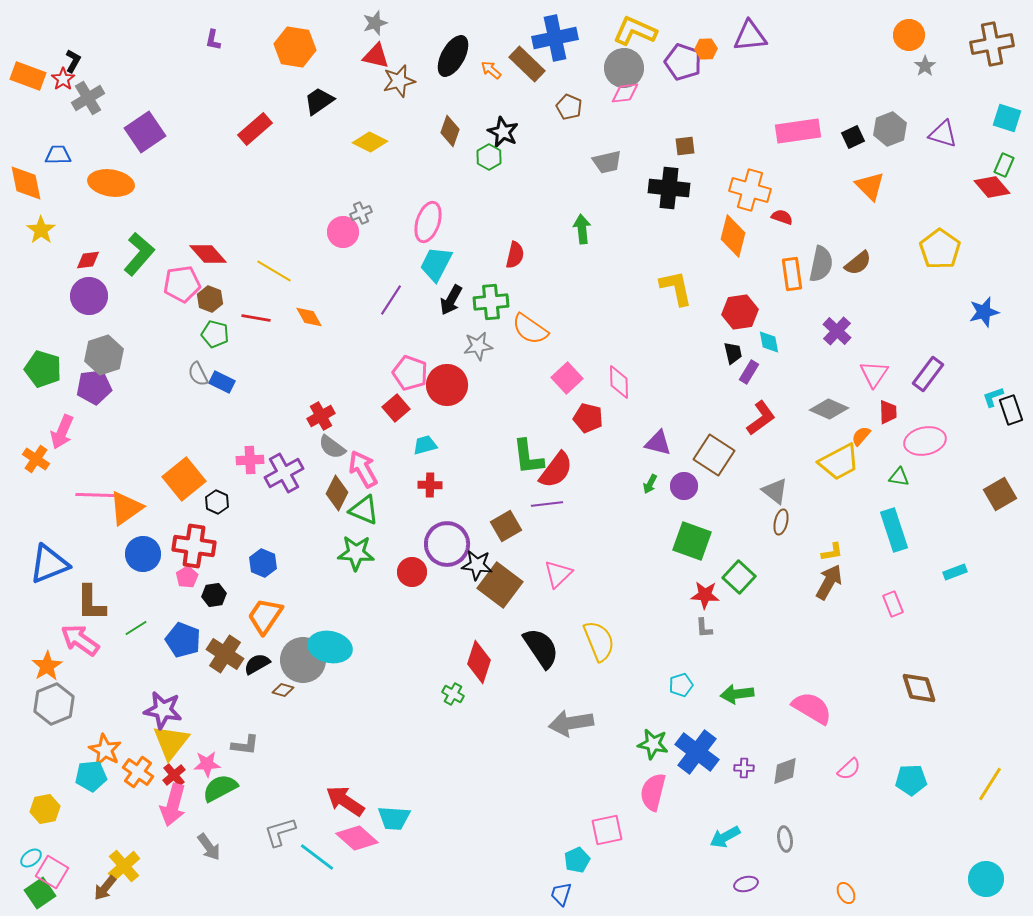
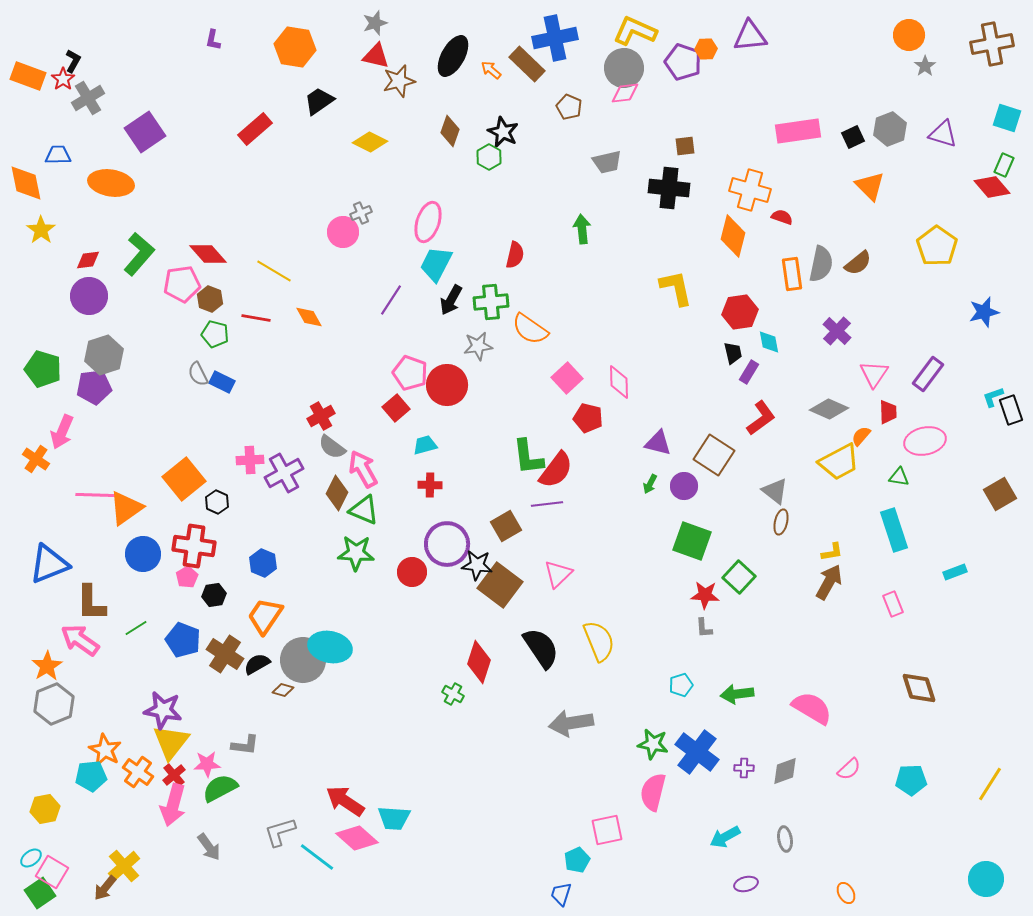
yellow pentagon at (940, 249): moved 3 px left, 3 px up
